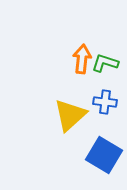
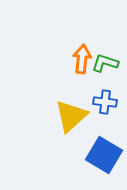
yellow triangle: moved 1 px right, 1 px down
